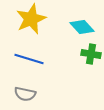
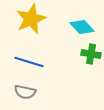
blue line: moved 3 px down
gray semicircle: moved 2 px up
